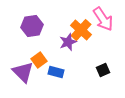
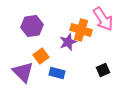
orange cross: rotated 25 degrees counterclockwise
orange square: moved 2 px right, 4 px up
blue rectangle: moved 1 px right, 1 px down
